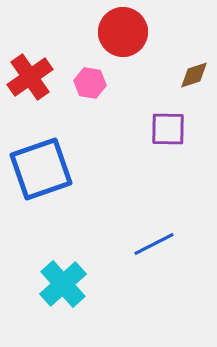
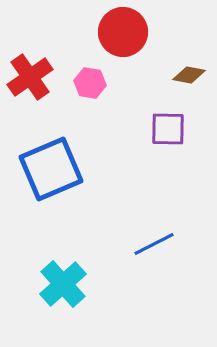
brown diamond: moved 5 px left; rotated 28 degrees clockwise
blue square: moved 10 px right; rotated 4 degrees counterclockwise
